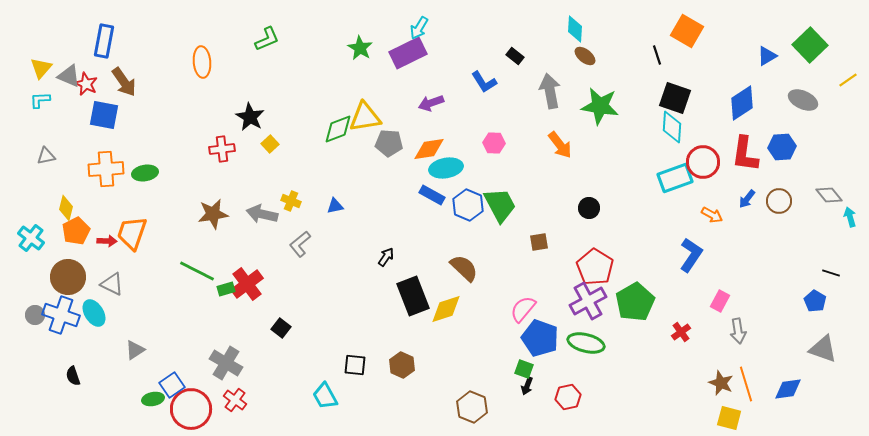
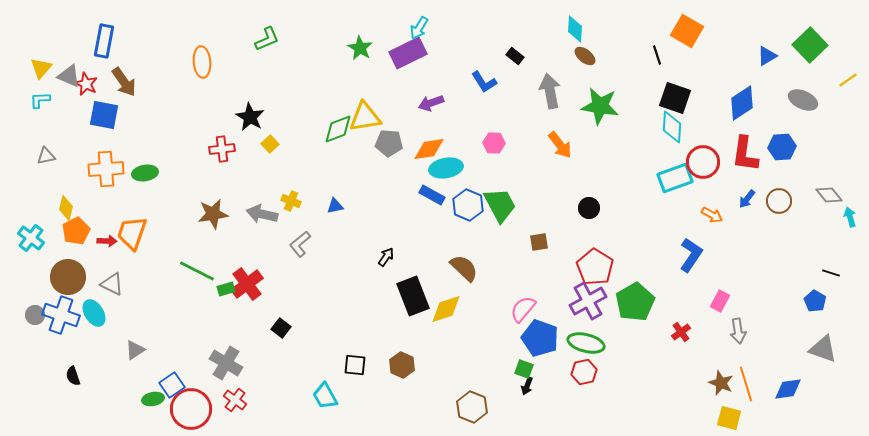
red hexagon at (568, 397): moved 16 px right, 25 px up
